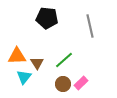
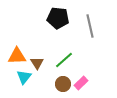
black pentagon: moved 11 px right
